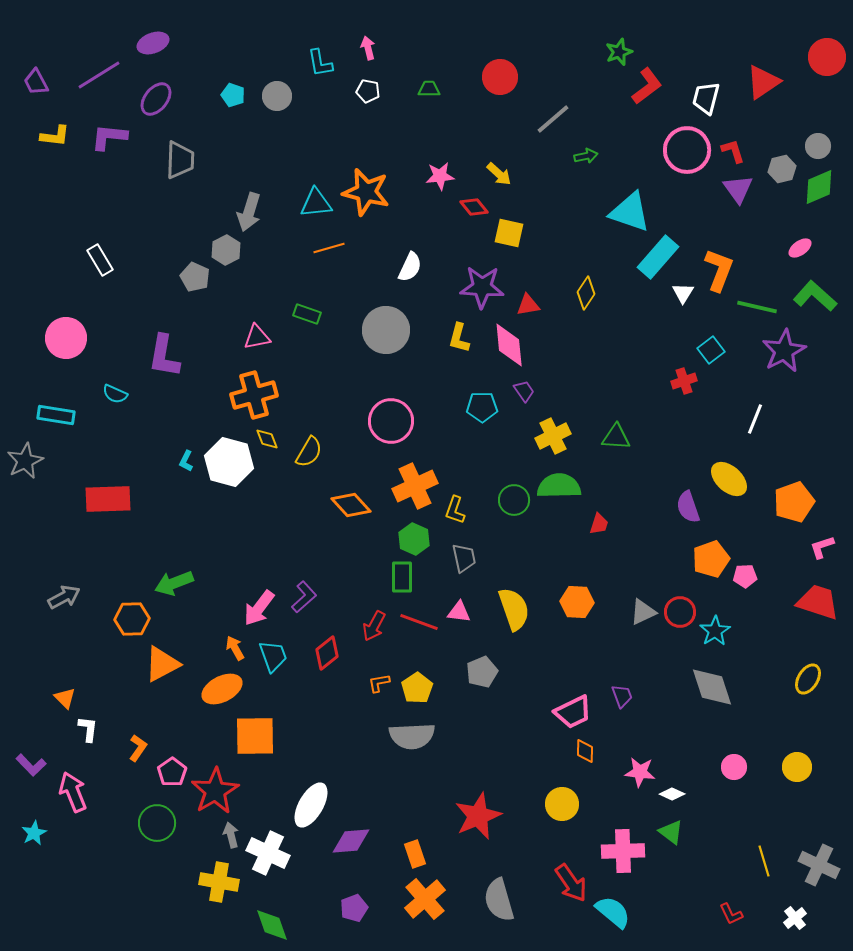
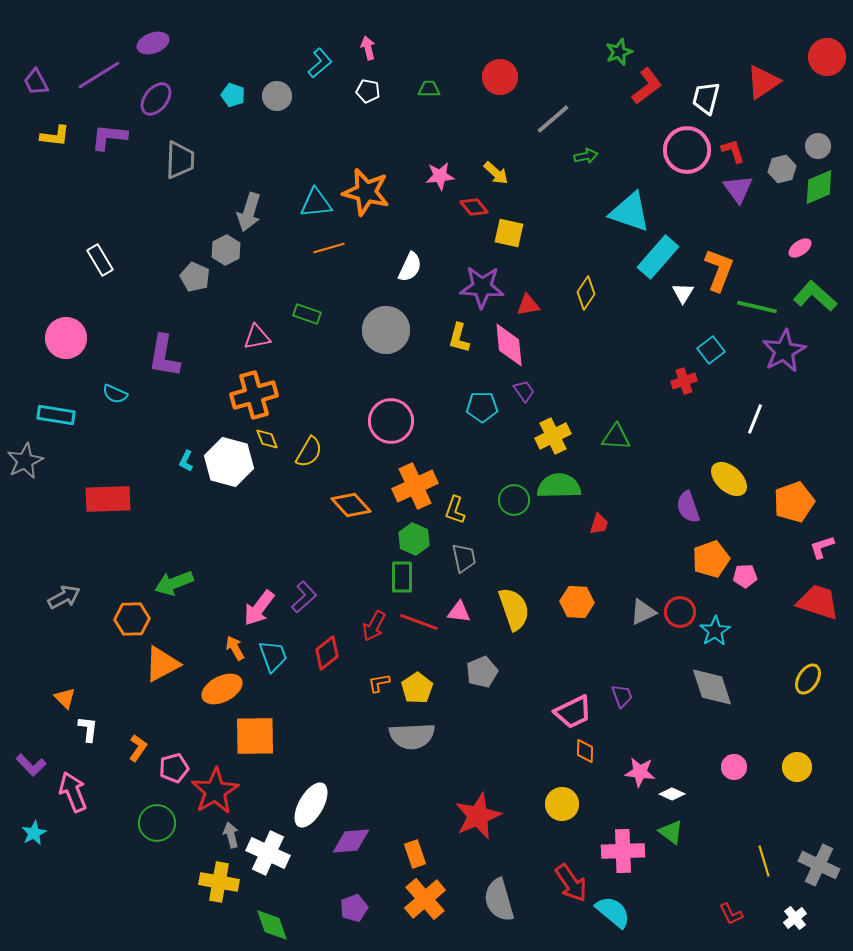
cyan L-shape at (320, 63): rotated 120 degrees counterclockwise
yellow arrow at (499, 174): moved 3 px left, 1 px up
pink pentagon at (172, 772): moved 2 px right, 4 px up; rotated 20 degrees clockwise
